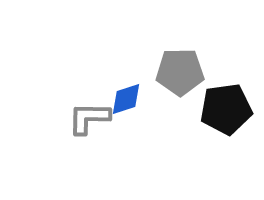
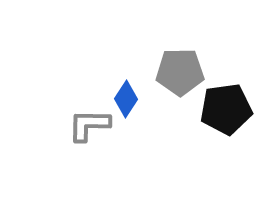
blue diamond: rotated 39 degrees counterclockwise
gray L-shape: moved 7 px down
